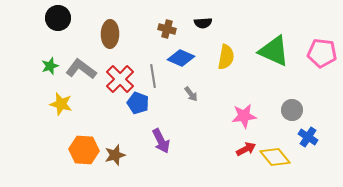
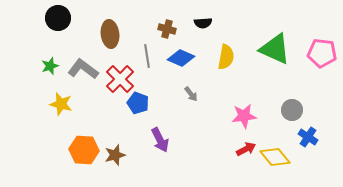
brown ellipse: rotated 8 degrees counterclockwise
green triangle: moved 1 px right, 2 px up
gray L-shape: moved 2 px right
gray line: moved 6 px left, 20 px up
purple arrow: moved 1 px left, 1 px up
